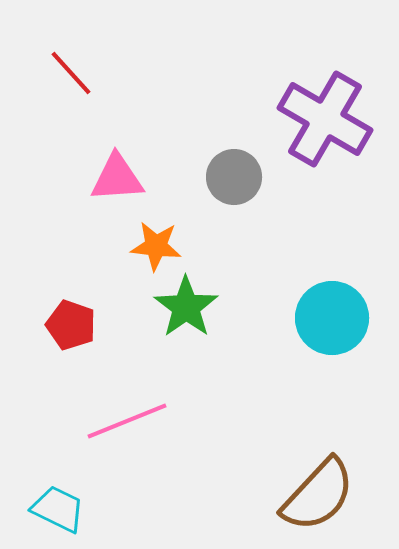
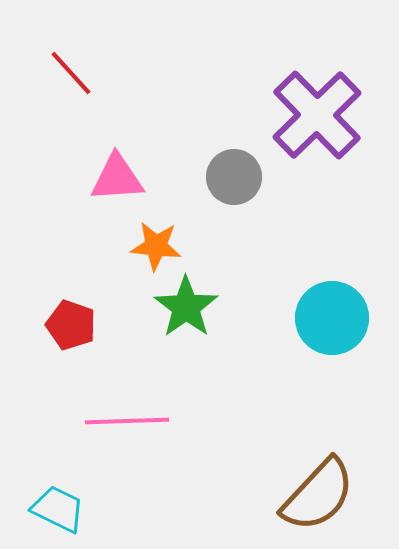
purple cross: moved 8 px left, 4 px up; rotated 16 degrees clockwise
pink line: rotated 20 degrees clockwise
